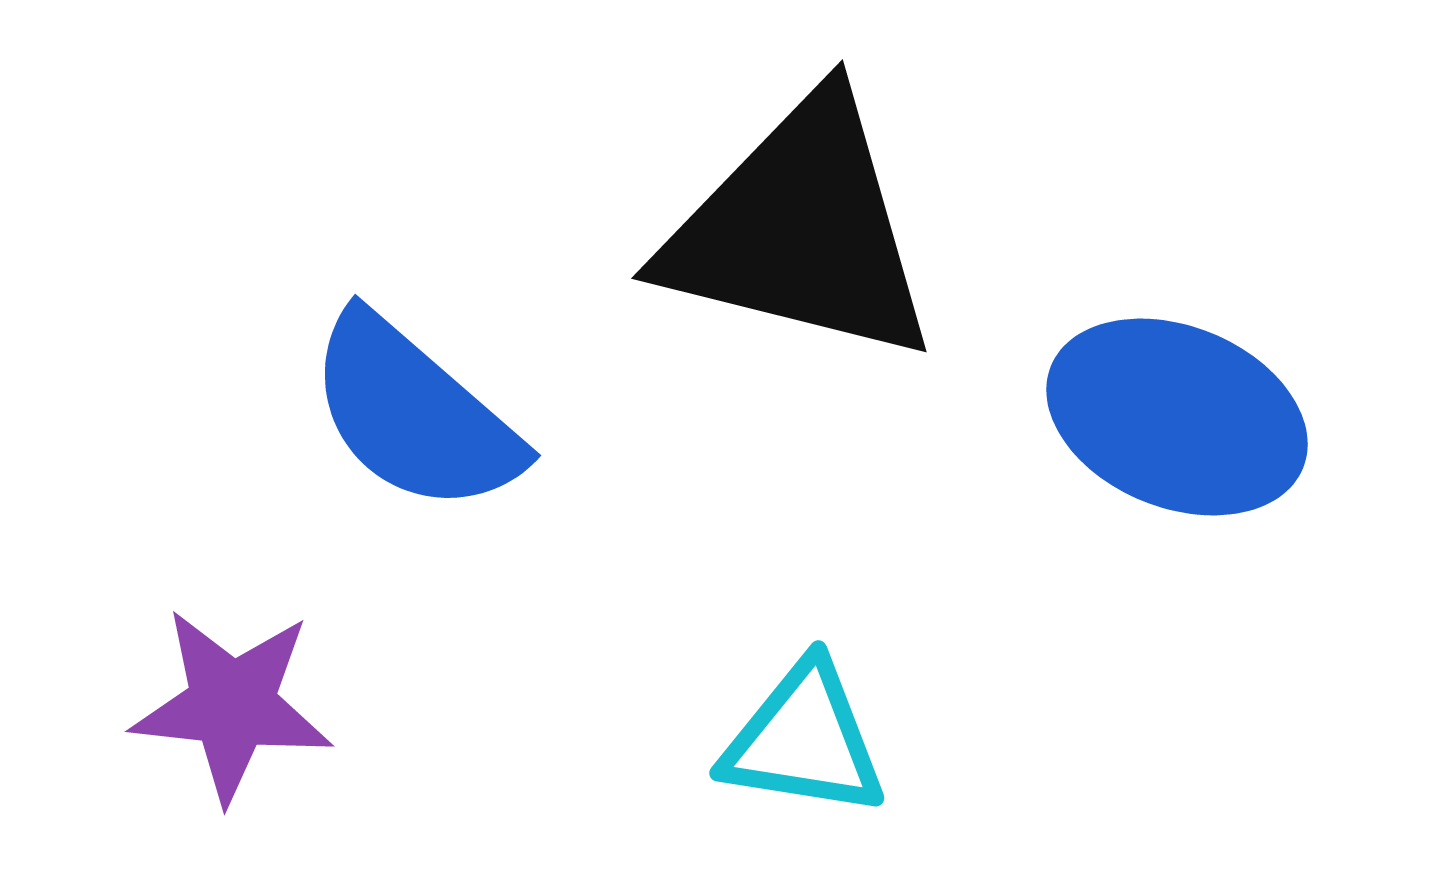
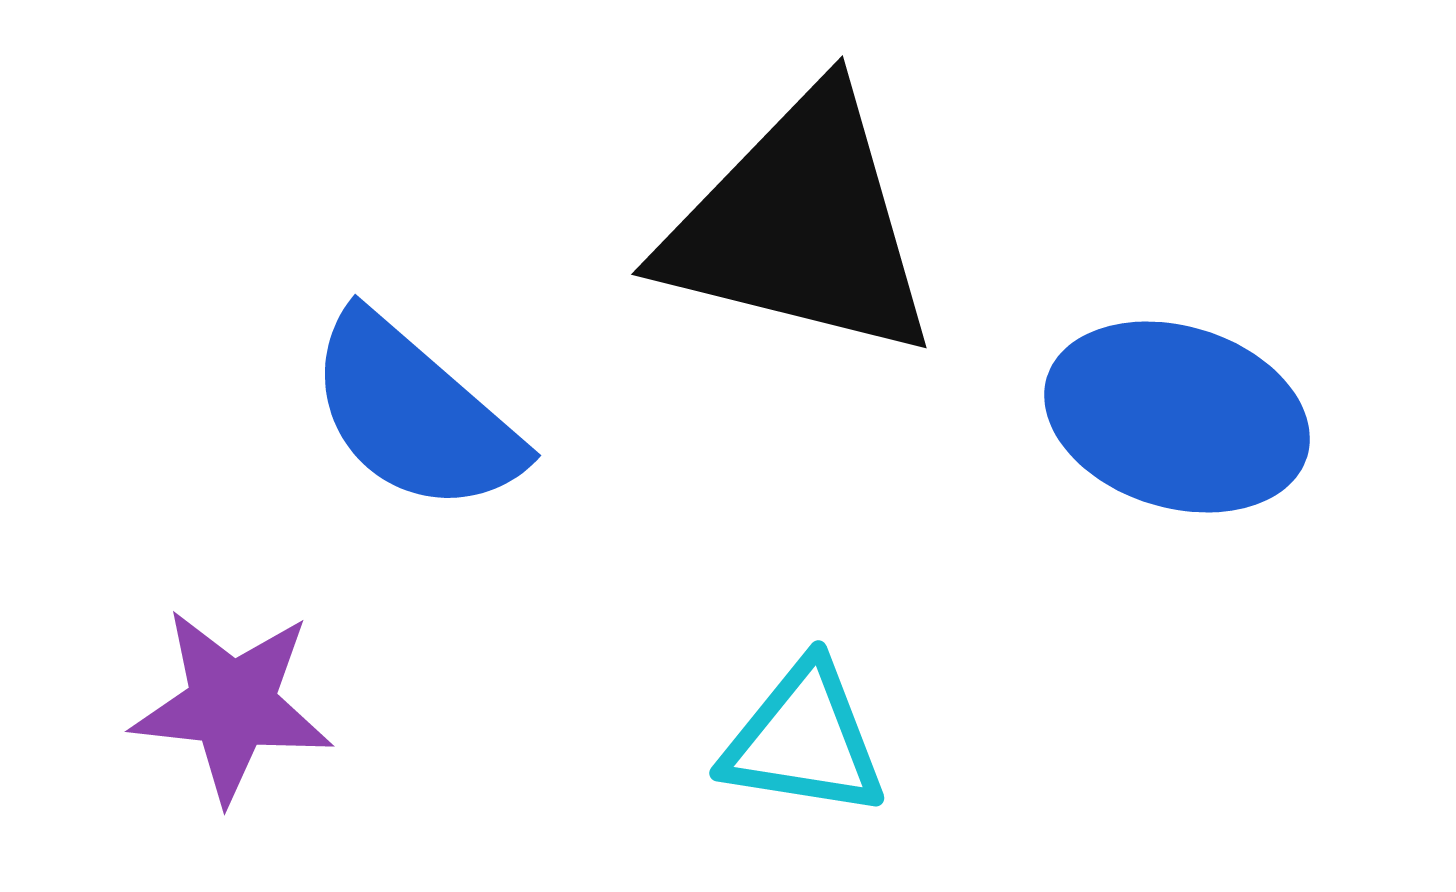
black triangle: moved 4 px up
blue ellipse: rotated 5 degrees counterclockwise
